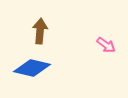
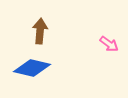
pink arrow: moved 3 px right, 1 px up
